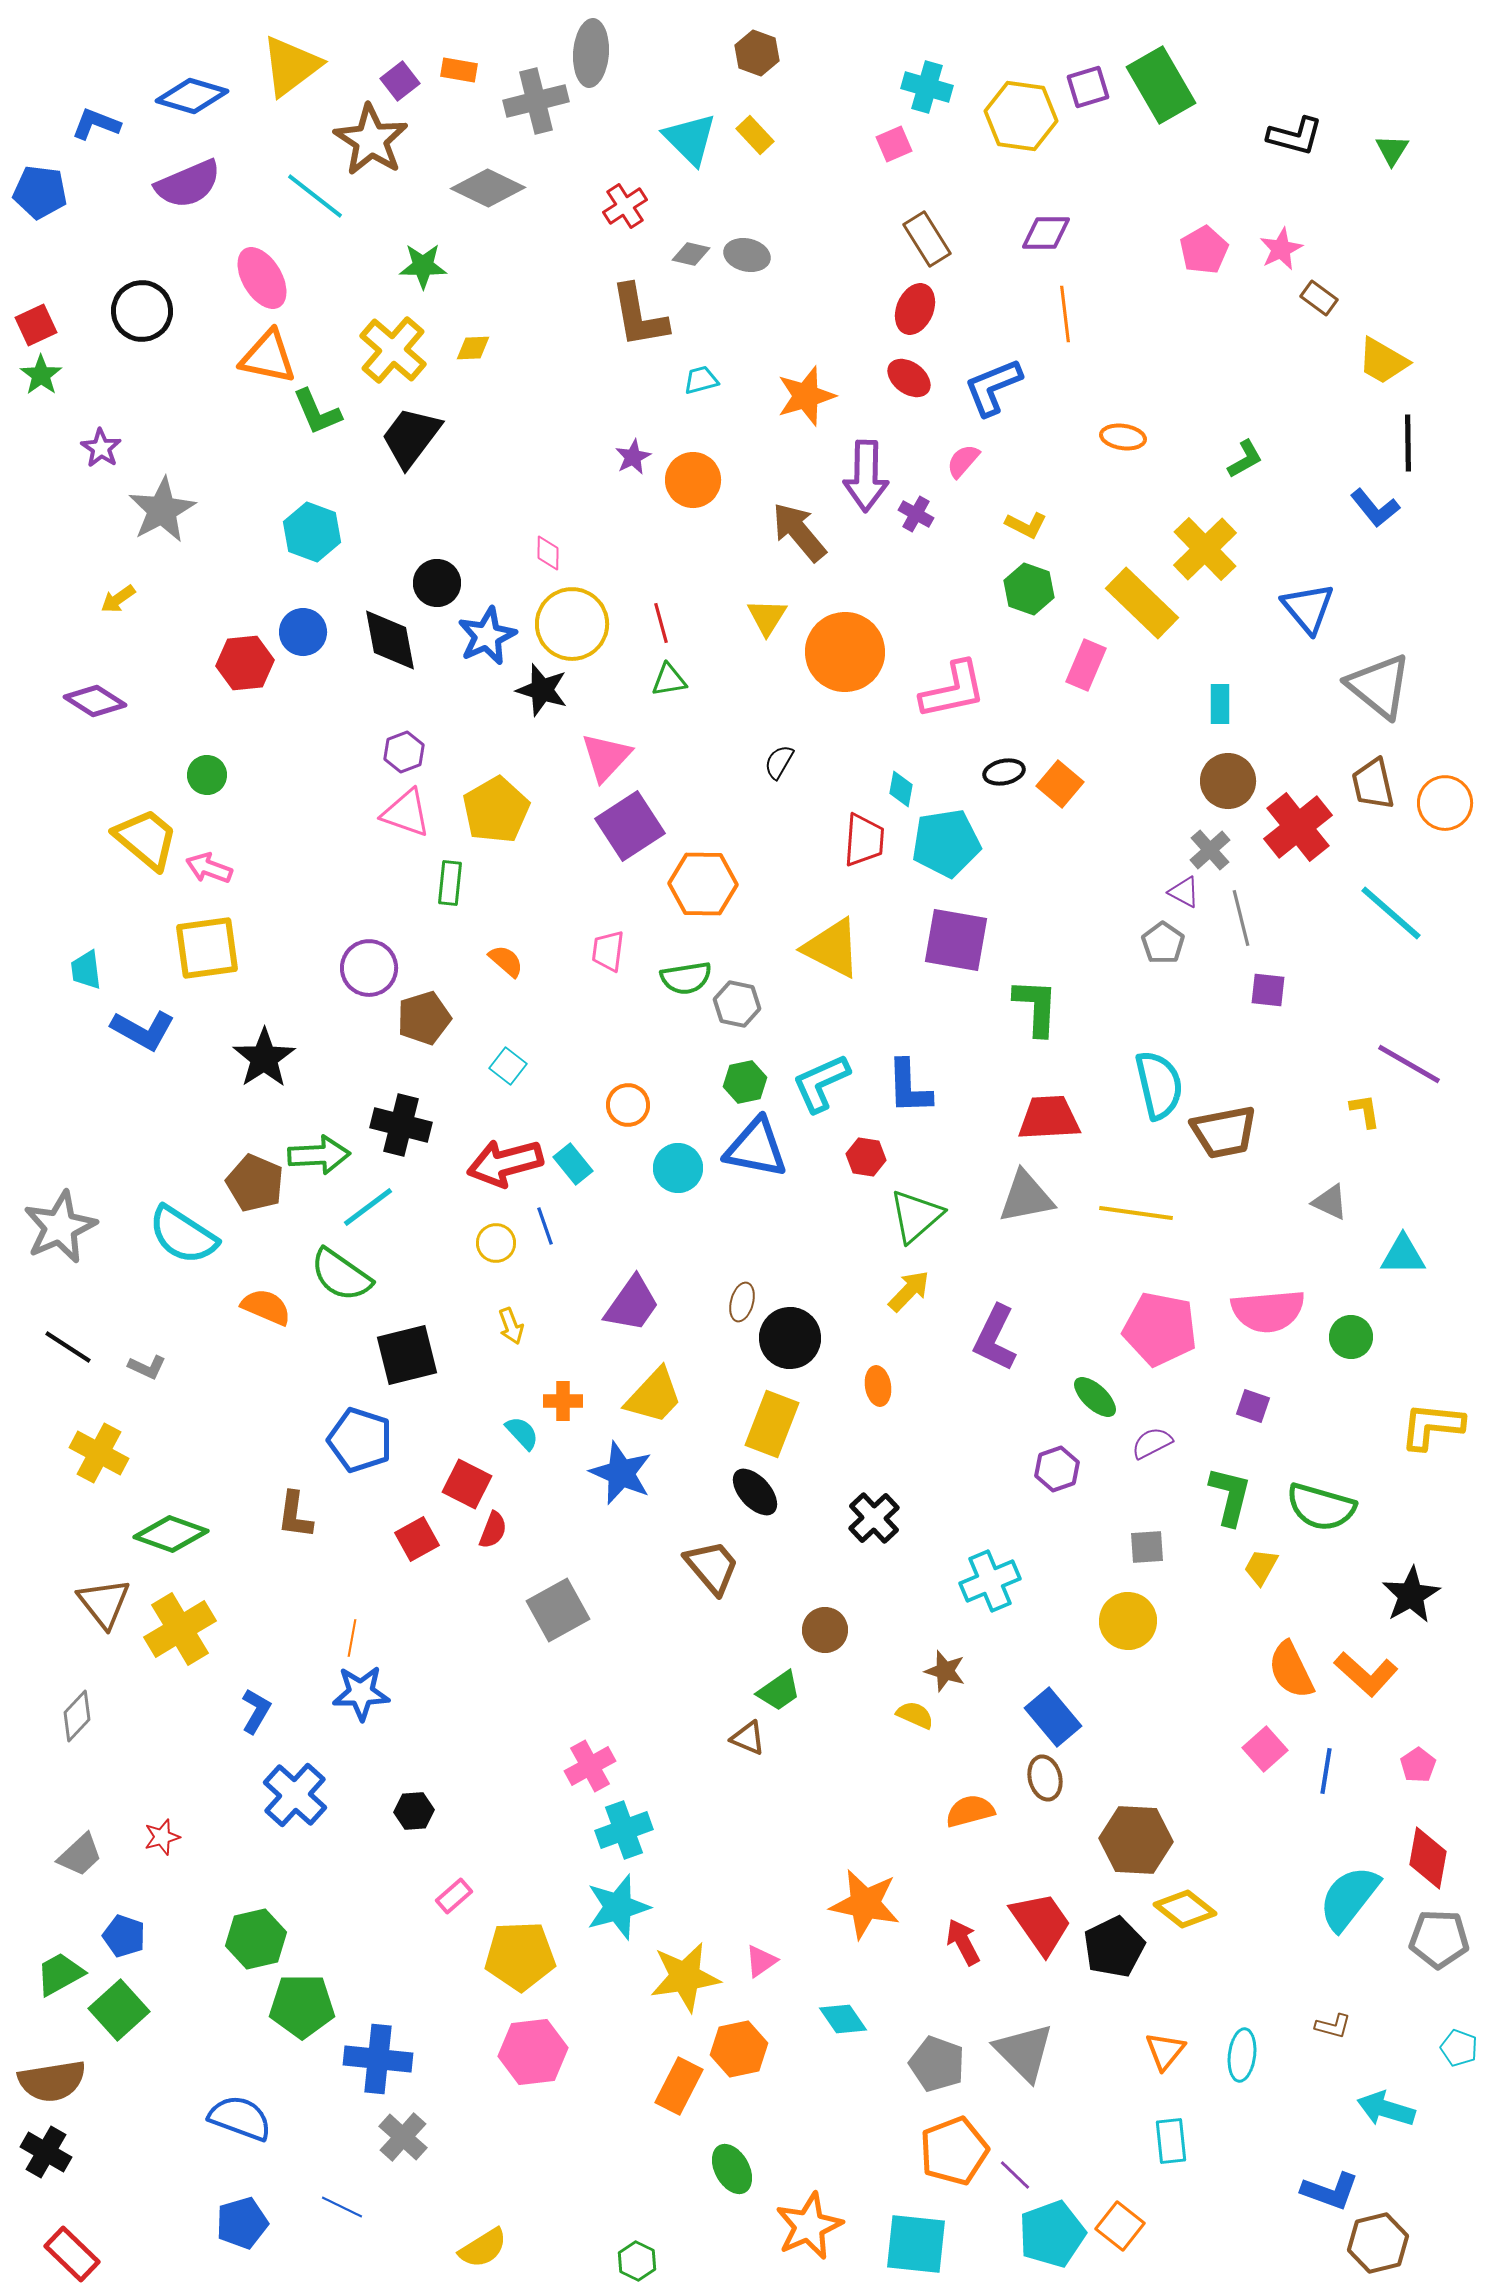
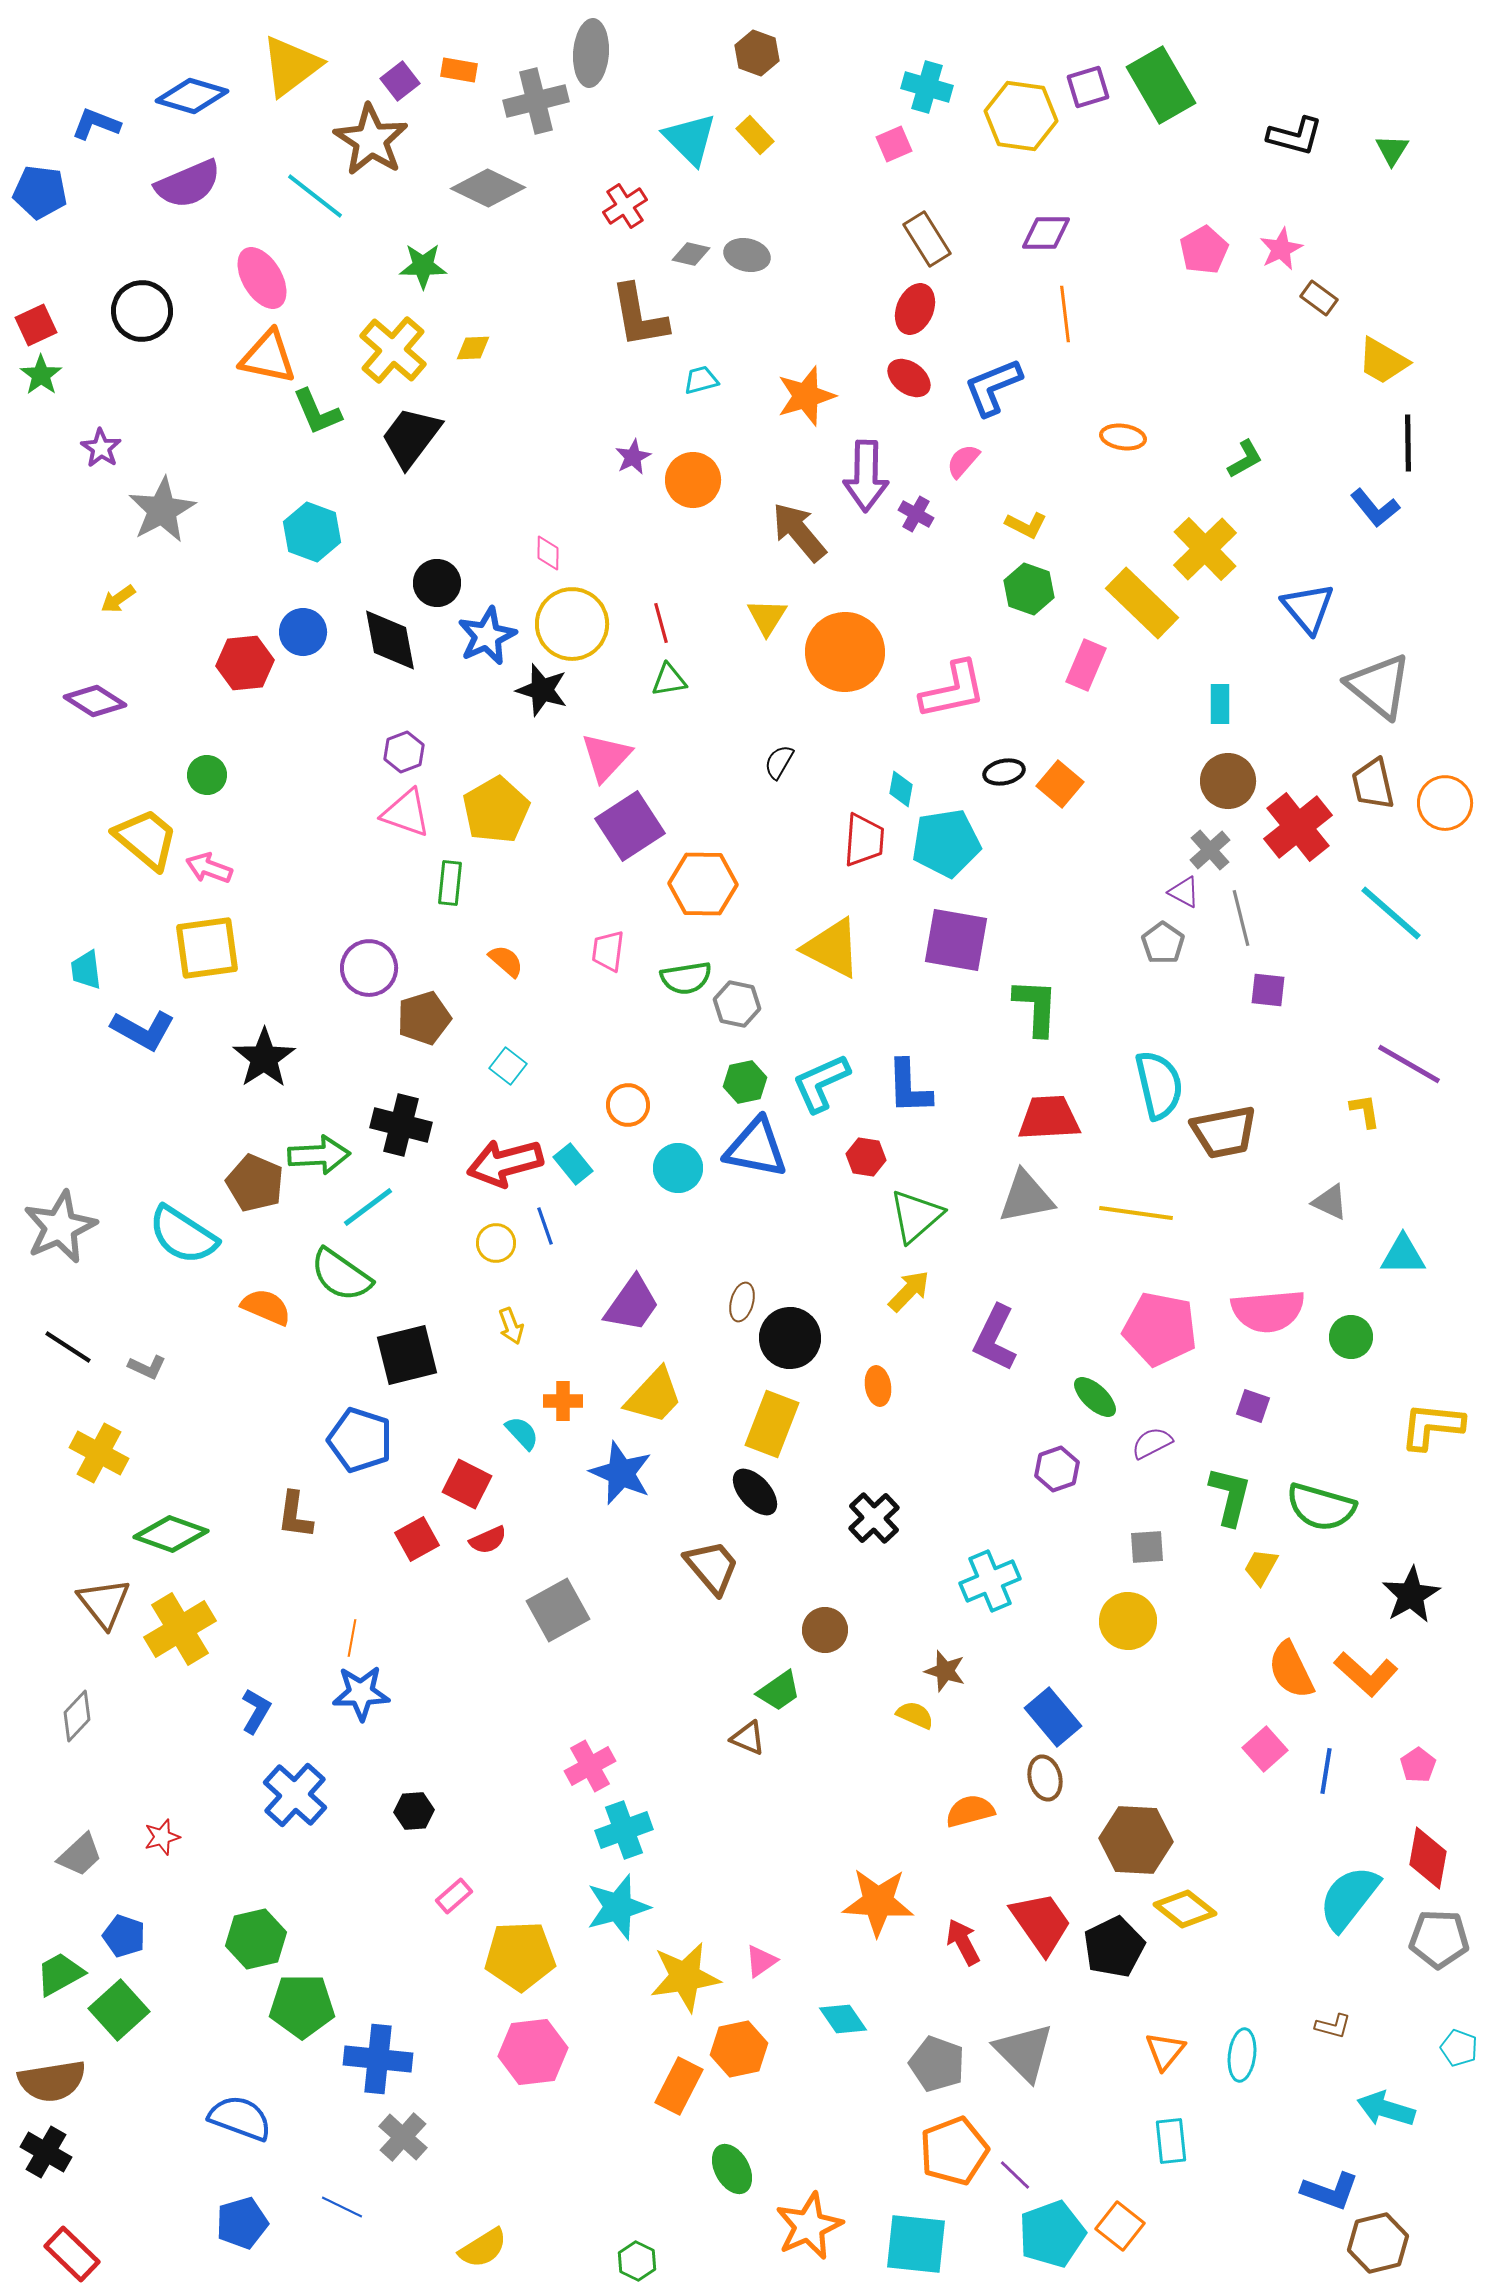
red semicircle at (493, 1530): moved 5 px left, 10 px down; rotated 45 degrees clockwise
orange star at (865, 1904): moved 13 px right, 2 px up; rotated 8 degrees counterclockwise
